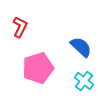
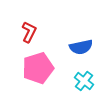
red L-shape: moved 9 px right, 5 px down
blue semicircle: rotated 125 degrees clockwise
